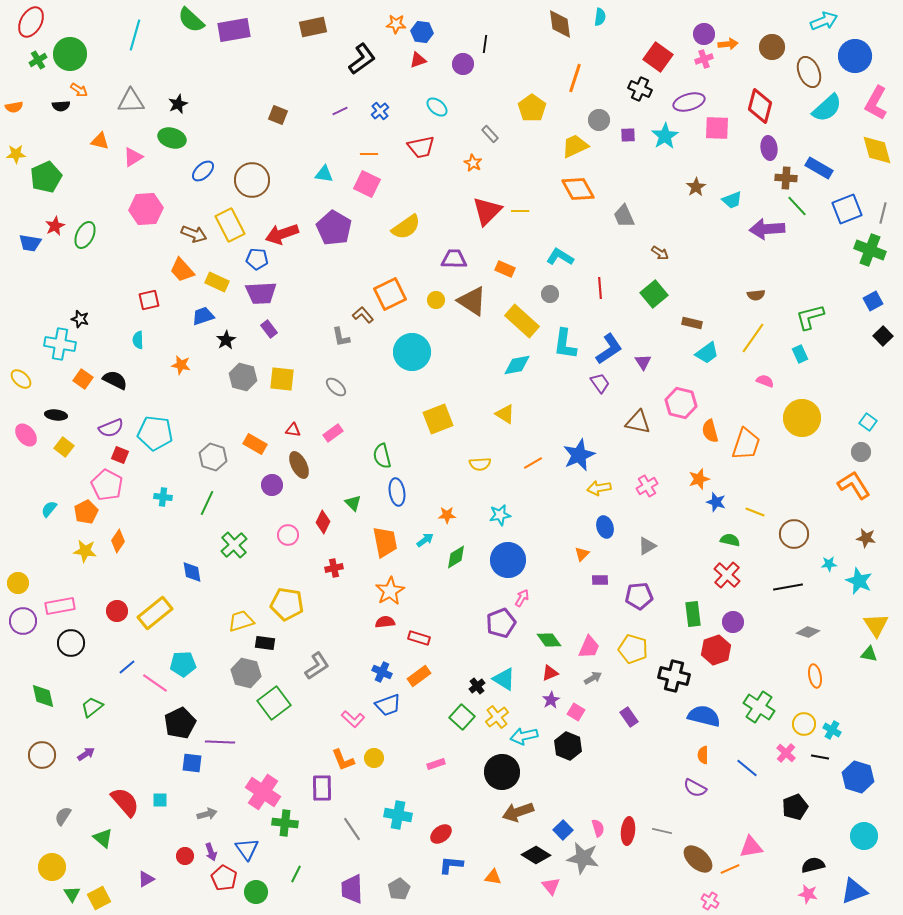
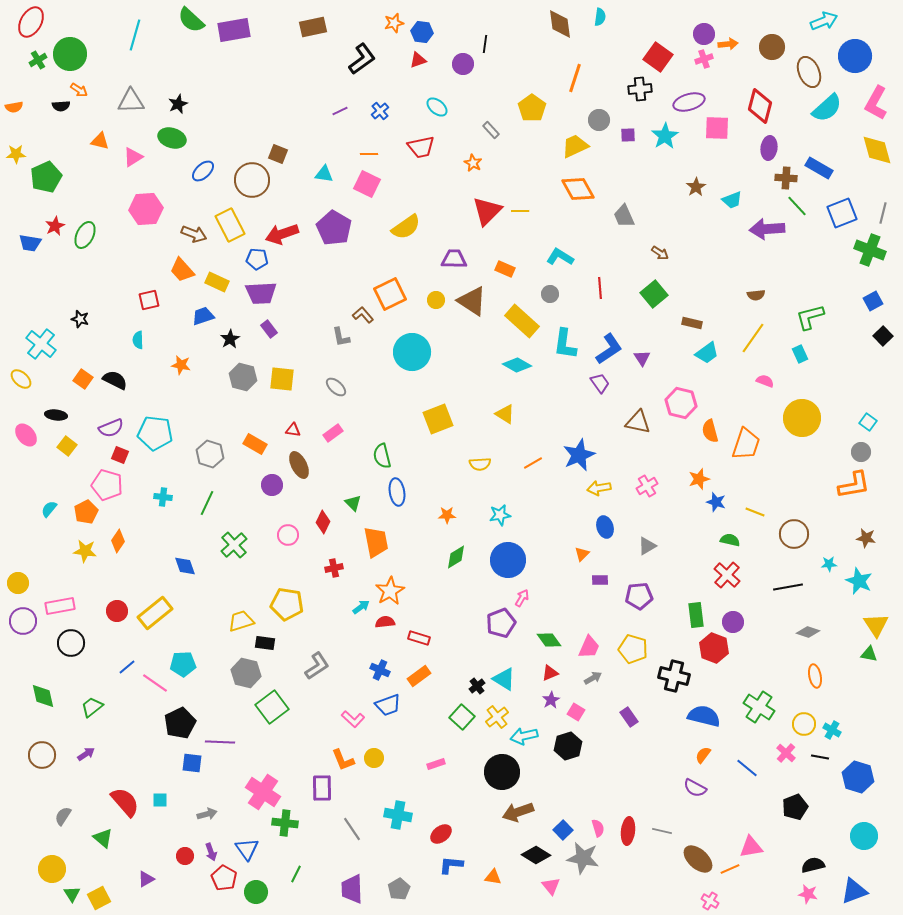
orange star at (396, 24): moved 2 px left, 1 px up; rotated 18 degrees counterclockwise
black cross at (640, 89): rotated 30 degrees counterclockwise
brown square at (278, 115): moved 39 px down
gray rectangle at (490, 134): moved 1 px right, 4 px up
purple ellipse at (769, 148): rotated 15 degrees clockwise
blue square at (847, 209): moved 5 px left, 4 px down
black star at (226, 340): moved 4 px right, 1 px up
cyan cross at (60, 344): moved 19 px left; rotated 28 degrees clockwise
purple triangle at (643, 362): moved 1 px left, 4 px up
cyan diamond at (517, 365): rotated 40 degrees clockwise
yellow square at (64, 447): moved 3 px right, 1 px up
gray hexagon at (213, 457): moved 3 px left, 3 px up
pink pentagon at (107, 485): rotated 12 degrees counterclockwise
orange L-shape at (854, 485): rotated 112 degrees clockwise
cyan arrow at (425, 540): moved 64 px left, 67 px down
orange trapezoid at (385, 542): moved 9 px left
blue diamond at (192, 572): moved 7 px left, 6 px up; rotated 10 degrees counterclockwise
green rectangle at (693, 614): moved 3 px right, 1 px down
red hexagon at (716, 650): moved 2 px left, 2 px up; rotated 20 degrees counterclockwise
blue cross at (382, 672): moved 2 px left, 2 px up
green square at (274, 703): moved 2 px left, 4 px down
black hexagon at (568, 746): rotated 20 degrees clockwise
orange semicircle at (703, 755): rotated 36 degrees clockwise
yellow circle at (52, 867): moved 2 px down
